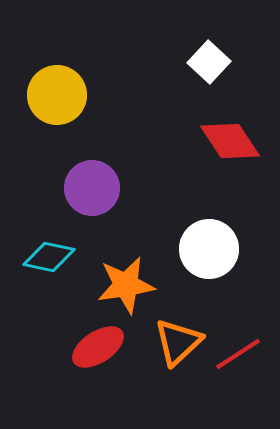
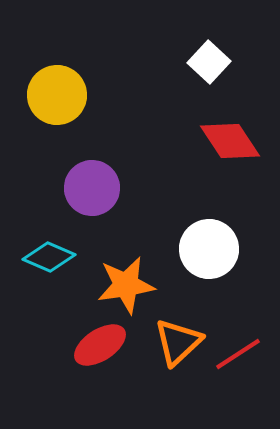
cyan diamond: rotated 12 degrees clockwise
red ellipse: moved 2 px right, 2 px up
